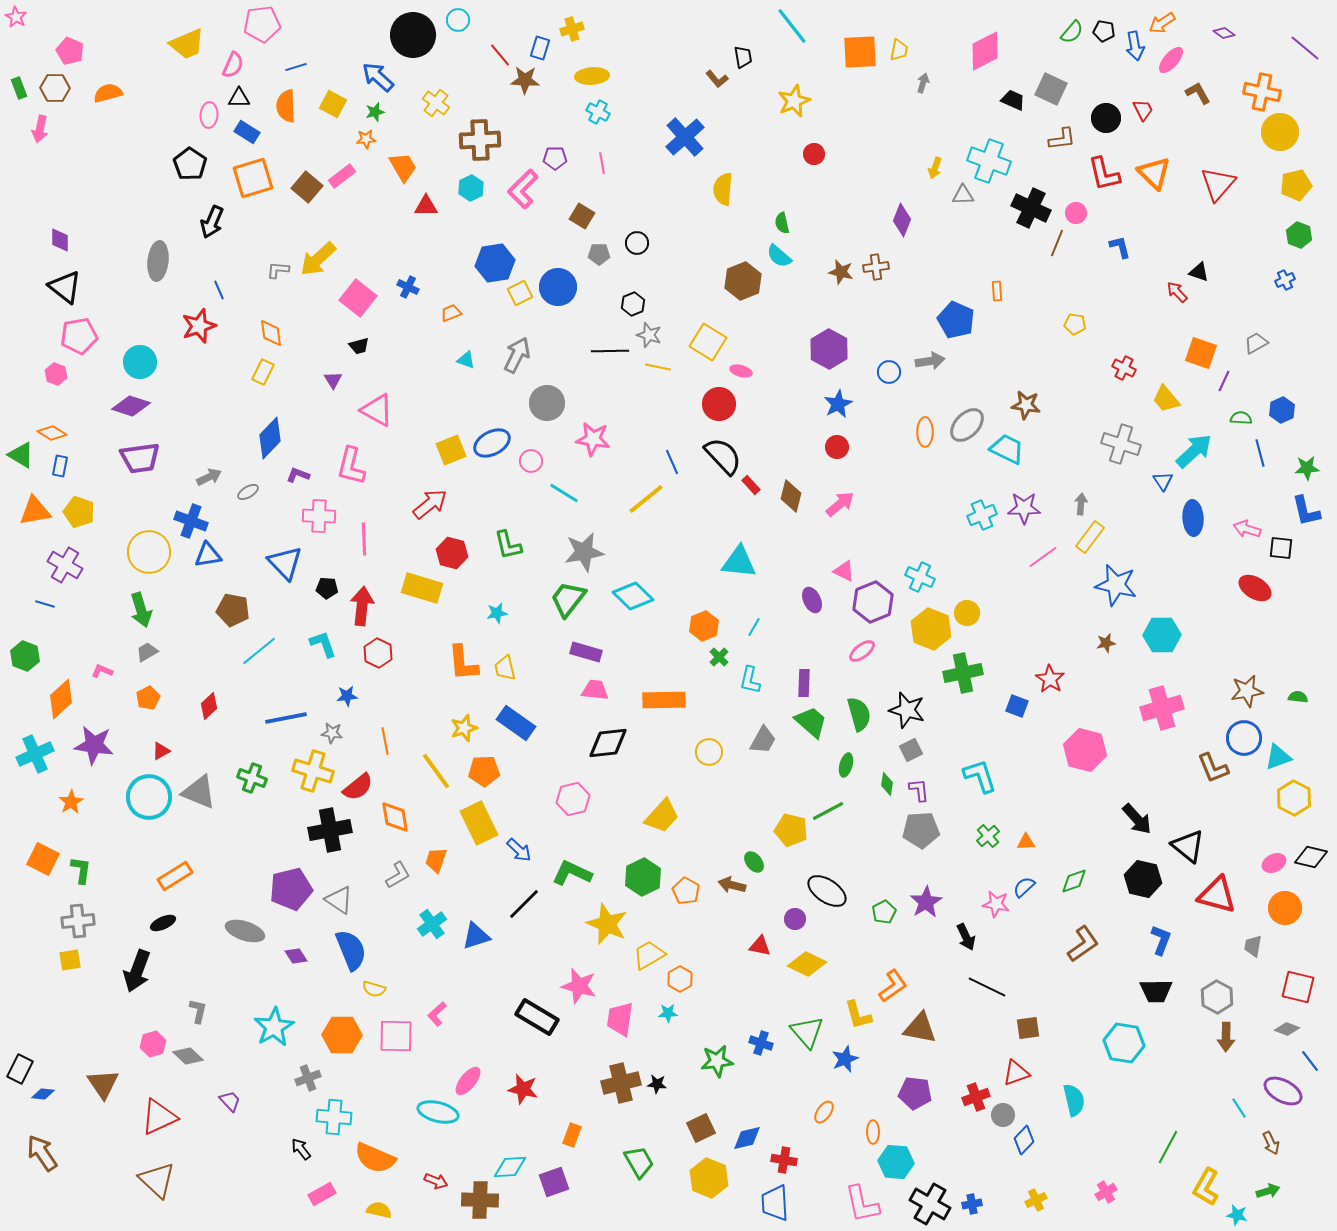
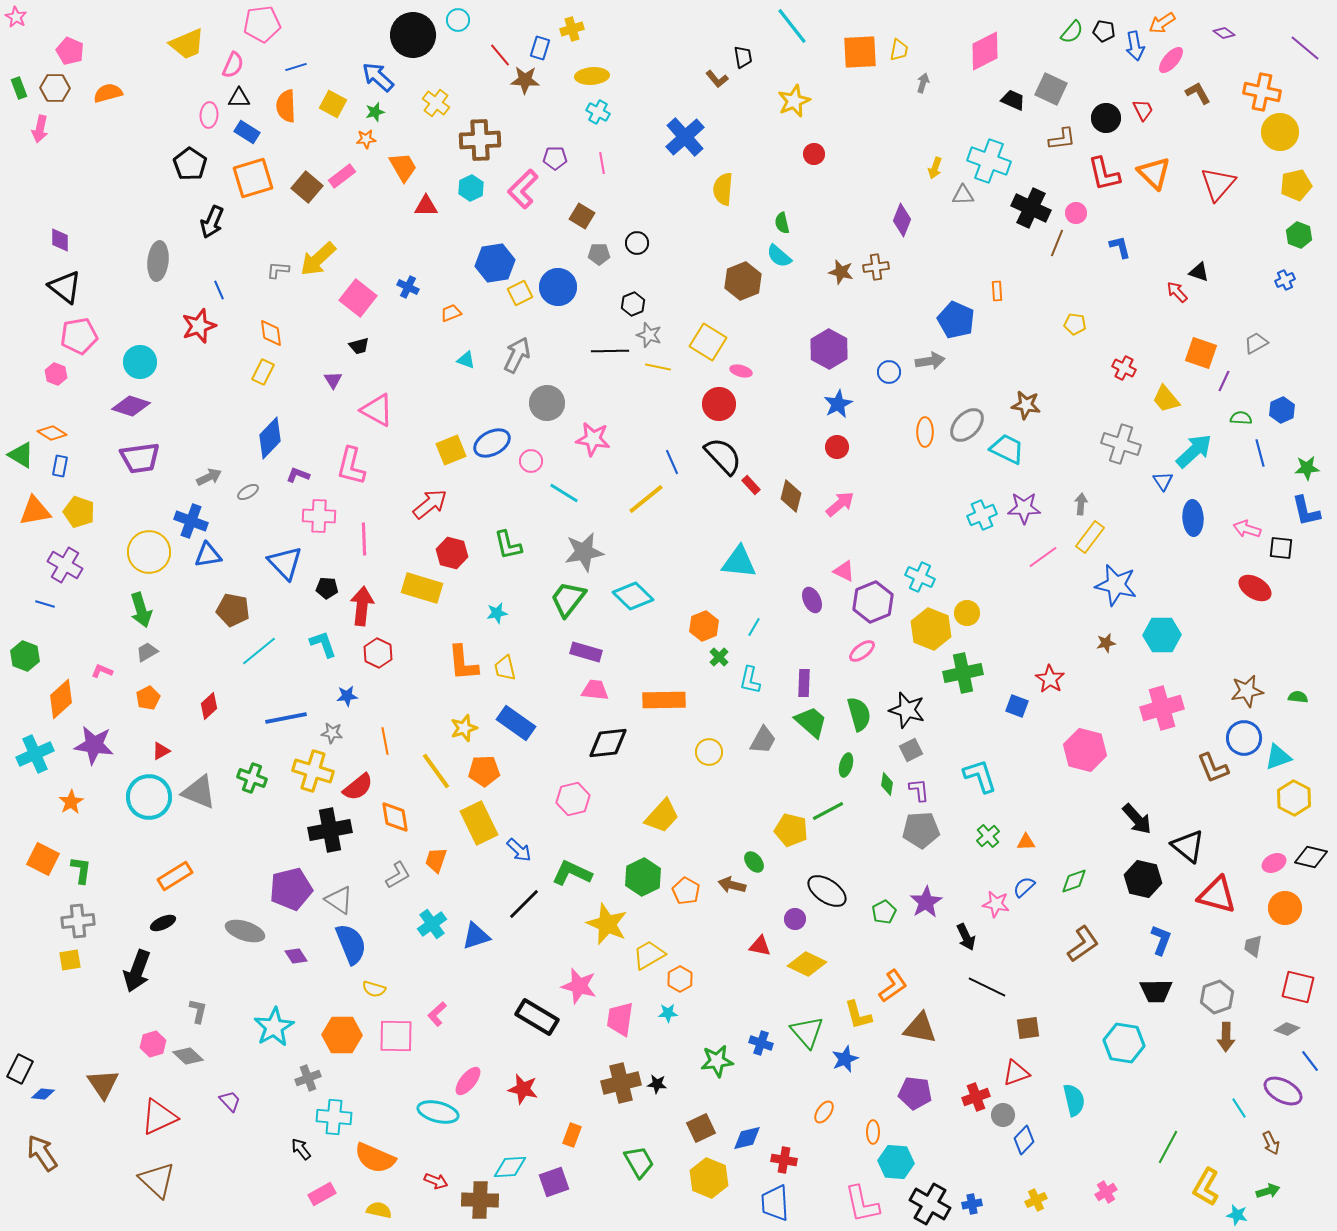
blue semicircle at (351, 950): moved 6 px up
gray hexagon at (1217, 997): rotated 12 degrees clockwise
